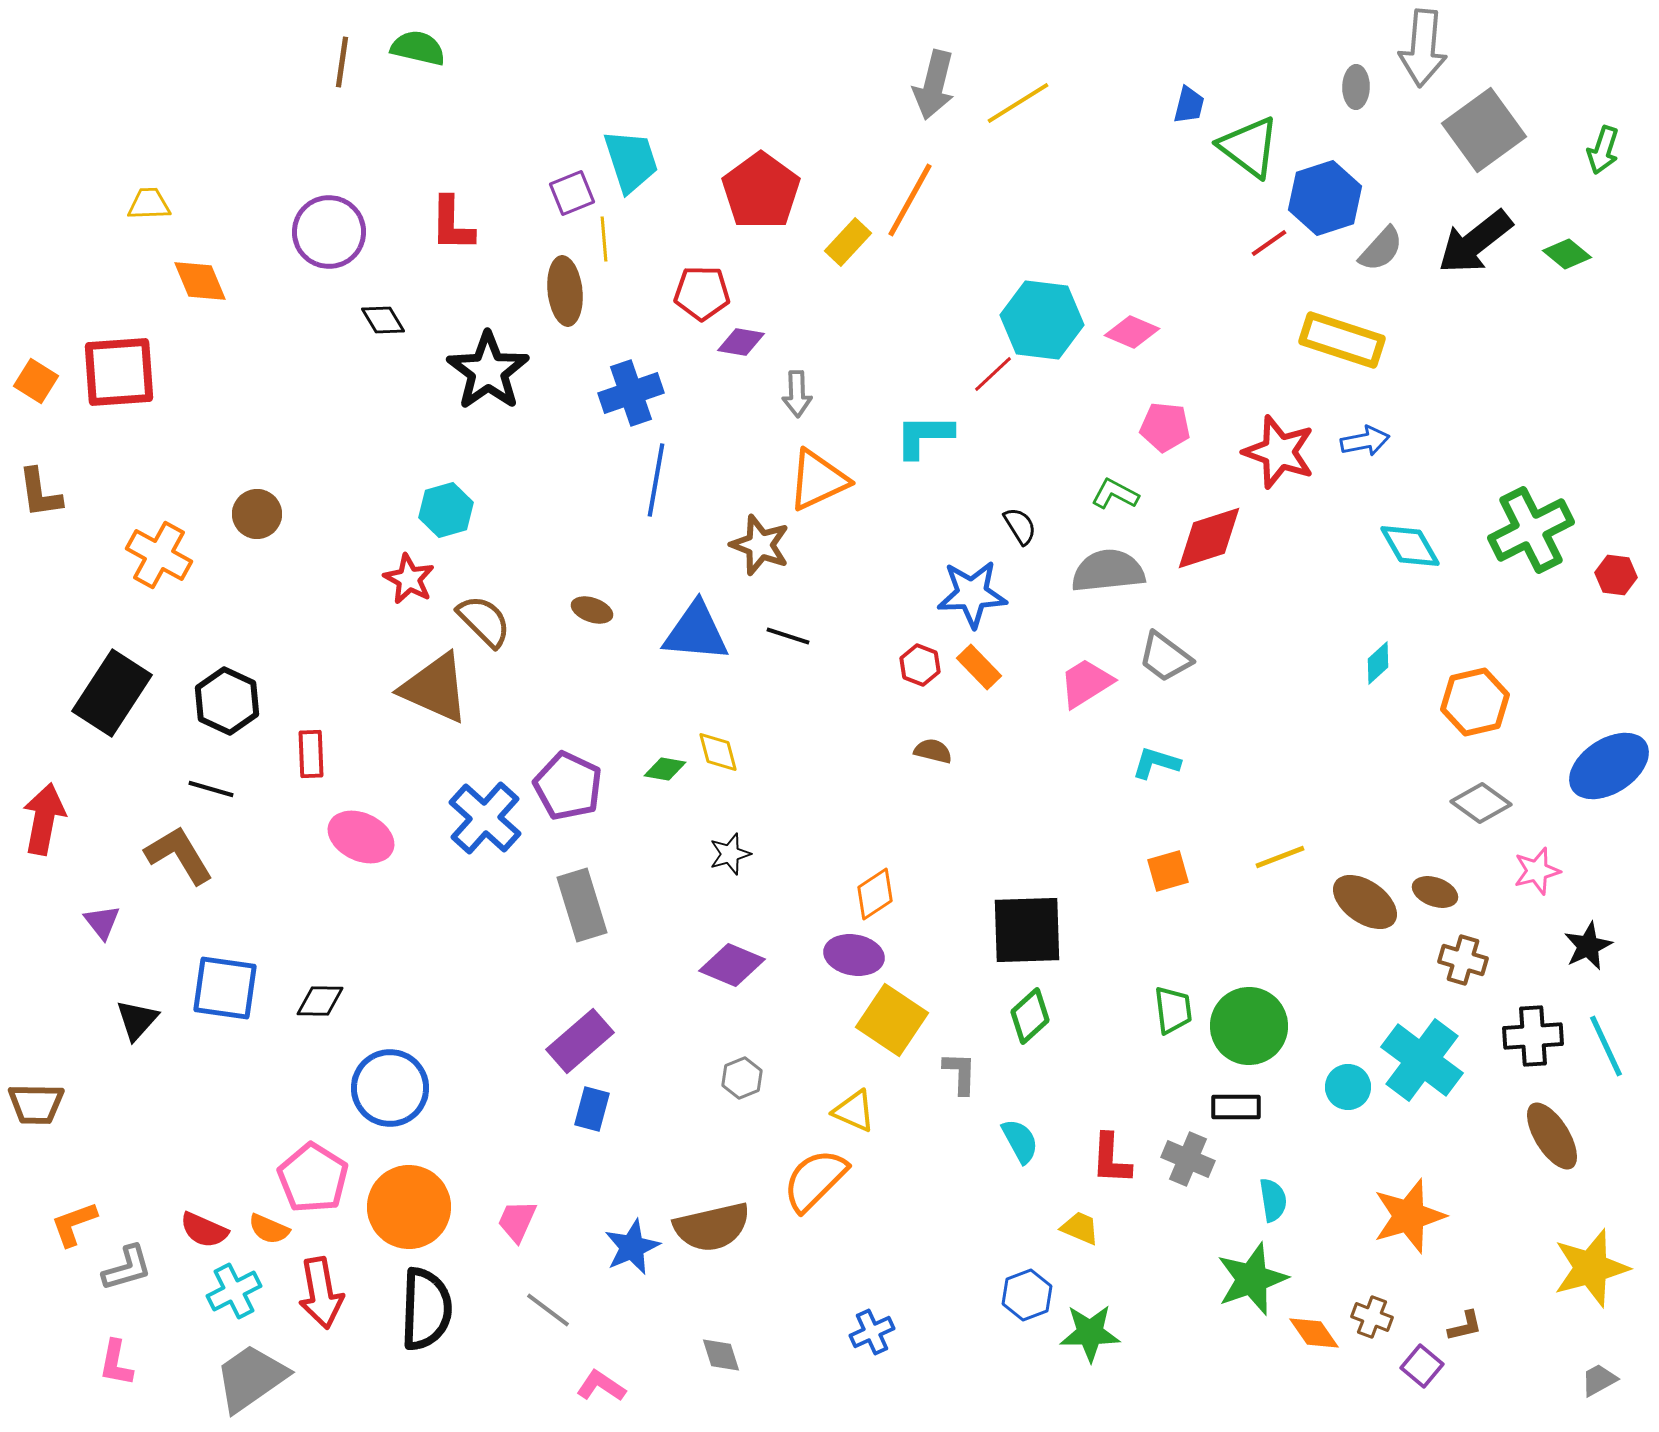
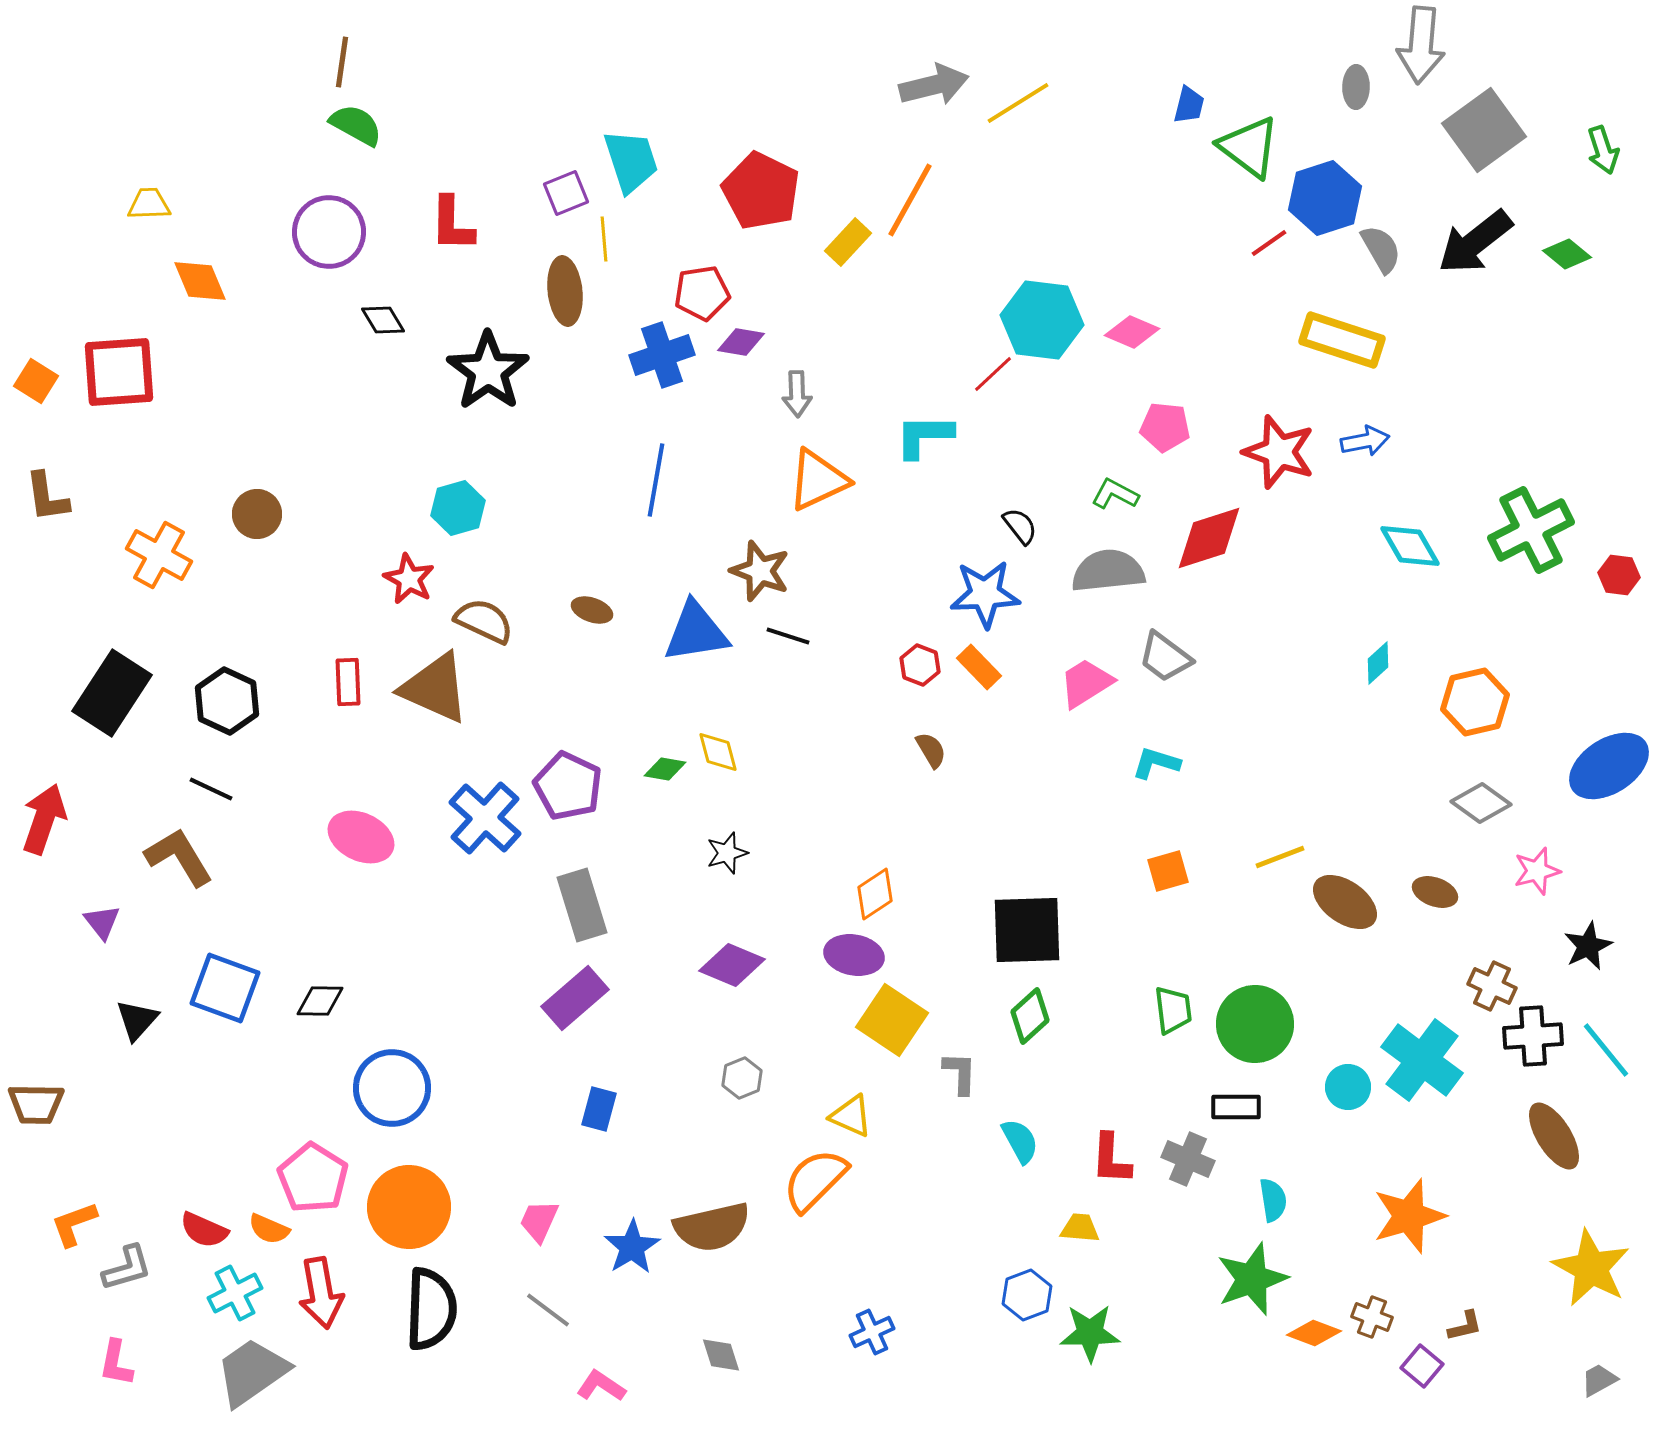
green semicircle at (418, 48): moved 62 px left, 77 px down; rotated 16 degrees clockwise
gray arrow at (1423, 48): moved 2 px left, 3 px up
gray arrow at (934, 85): rotated 118 degrees counterclockwise
green arrow at (1603, 150): rotated 36 degrees counterclockwise
red pentagon at (761, 191): rotated 10 degrees counterclockwise
purple square at (572, 193): moved 6 px left
gray semicircle at (1381, 249): rotated 72 degrees counterclockwise
red pentagon at (702, 293): rotated 10 degrees counterclockwise
blue cross at (631, 393): moved 31 px right, 38 px up
brown L-shape at (40, 493): moved 7 px right, 4 px down
cyan hexagon at (446, 510): moved 12 px right, 2 px up
black semicircle at (1020, 526): rotated 6 degrees counterclockwise
brown star at (760, 545): moved 26 px down
red hexagon at (1616, 575): moved 3 px right
blue star at (972, 594): moved 13 px right
brown semicircle at (484, 621): rotated 20 degrees counterclockwise
blue triangle at (696, 632): rotated 14 degrees counterclockwise
brown semicircle at (933, 751): moved 2 px left, 1 px up; rotated 45 degrees clockwise
red rectangle at (311, 754): moved 37 px right, 72 px up
black line at (211, 789): rotated 9 degrees clockwise
red arrow at (44, 819): rotated 8 degrees clockwise
black star at (730, 854): moved 3 px left, 1 px up
brown L-shape at (179, 855): moved 2 px down
brown ellipse at (1365, 902): moved 20 px left
brown cross at (1463, 960): moved 29 px right, 26 px down; rotated 9 degrees clockwise
blue square at (225, 988): rotated 12 degrees clockwise
green circle at (1249, 1026): moved 6 px right, 2 px up
purple rectangle at (580, 1041): moved 5 px left, 43 px up
cyan line at (1606, 1046): moved 4 px down; rotated 14 degrees counterclockwise
blue circle at (390, 1088): moved 2 px right
blue rectangle at (592, 1109): moved 7 px right
yellow triangle at (854, 1111): moved 3 px left, 5 px down
brown ellipse at (1552, 1136): moved 2 px right
pink trapezoid at (517, 1221): moved 22 px right
yellow trapezoid at (1080, 1228): rotated 18 degrees counterclockwise
blue star at (632, 1247): rotated 8 degrees counterclockwise
yellow star at (1591, 1268): rotated 28 degrees counterclockwise
cyan cross at (234, 1291): moved 1 px right, 2 px down
black semicircle at (426, 1309): moved 5 px right
orange diamond at (1314, 1333): rotated 34 degrees counterclockwise
gray trapezoid at (251, 1378): moved 1 px right, 6 px up
